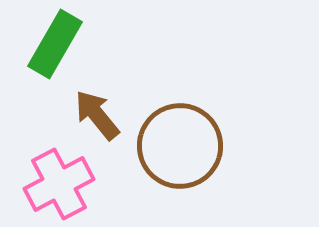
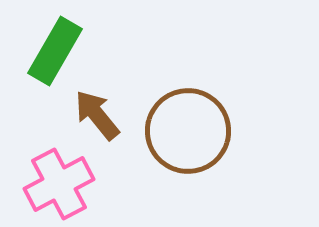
green rectangle: moved 7 px down
brown circle: moved 8 px right, 15 px up
